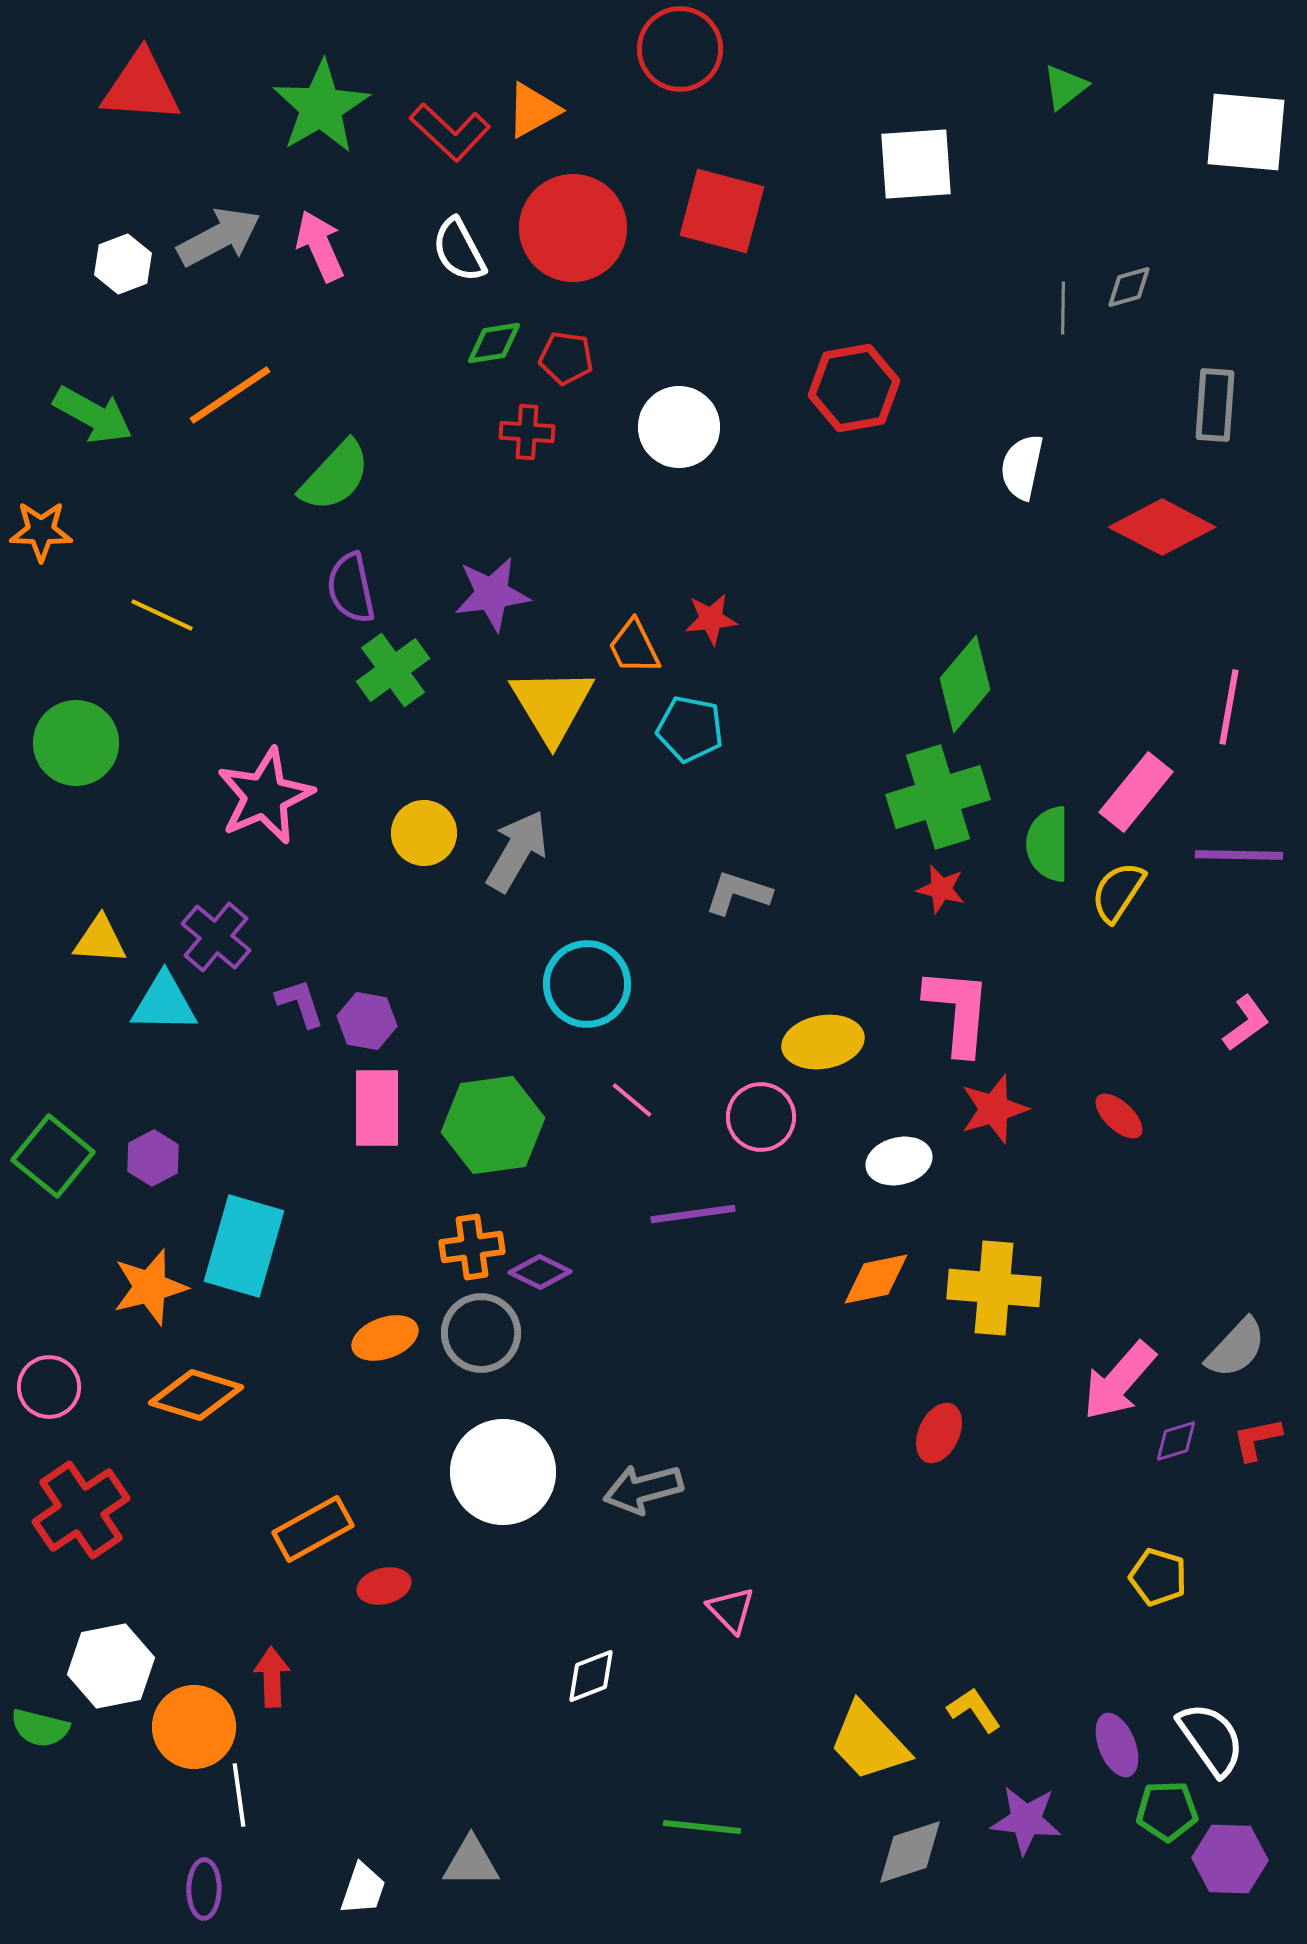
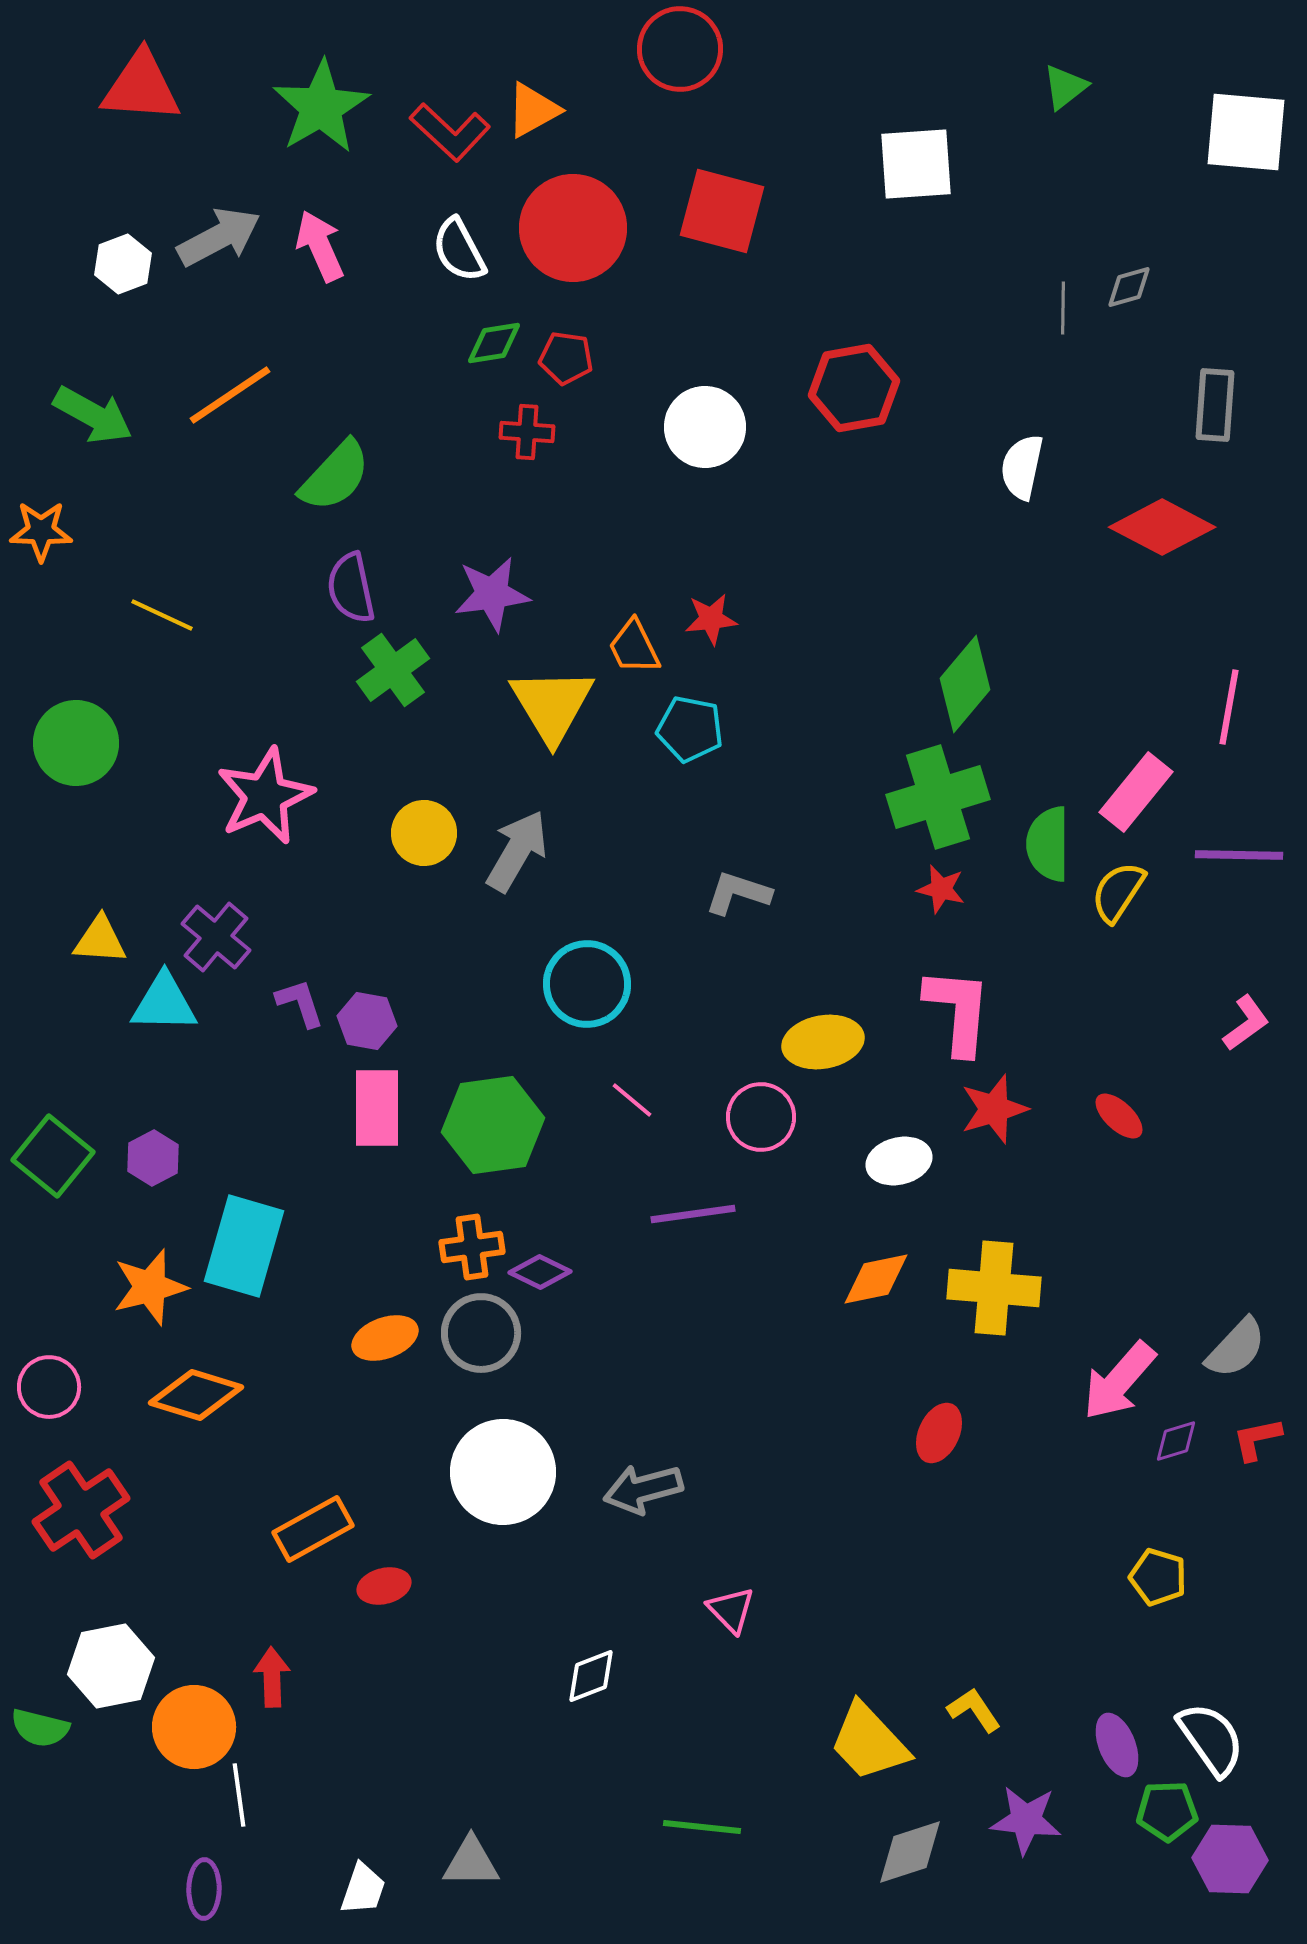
white circle at (679, 427): moved 26 px right
